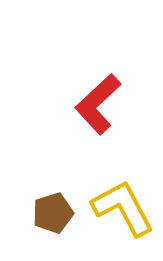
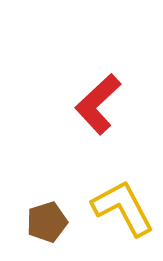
brown pentagon: moved 6 px left, 9 px down
